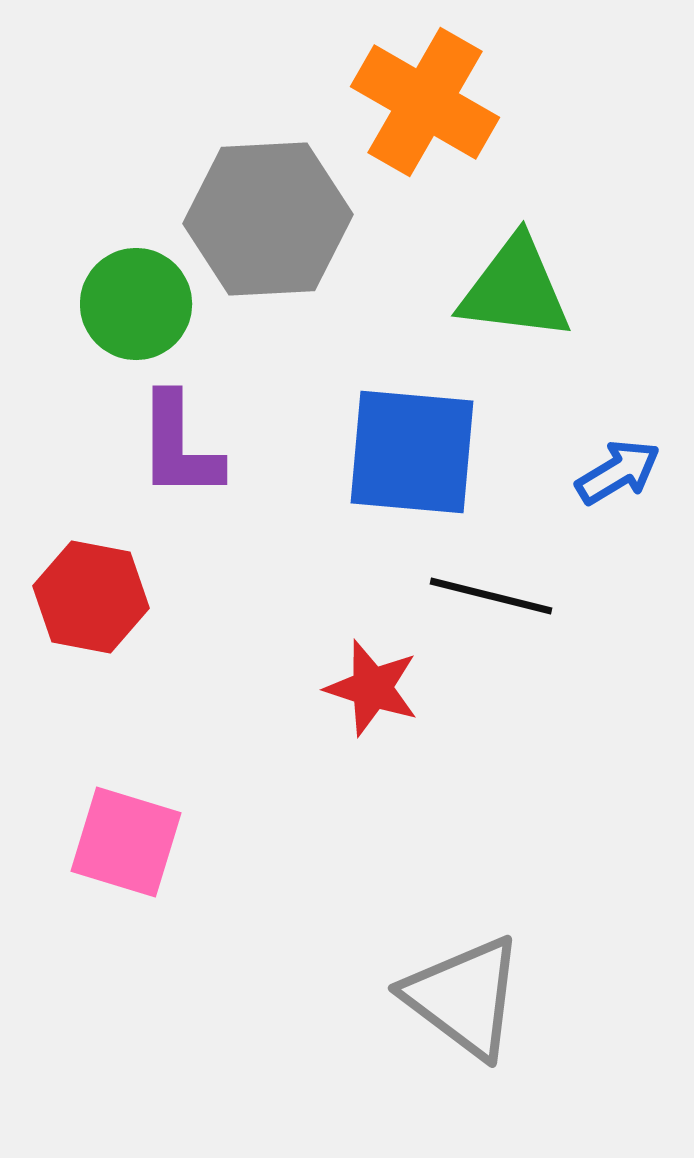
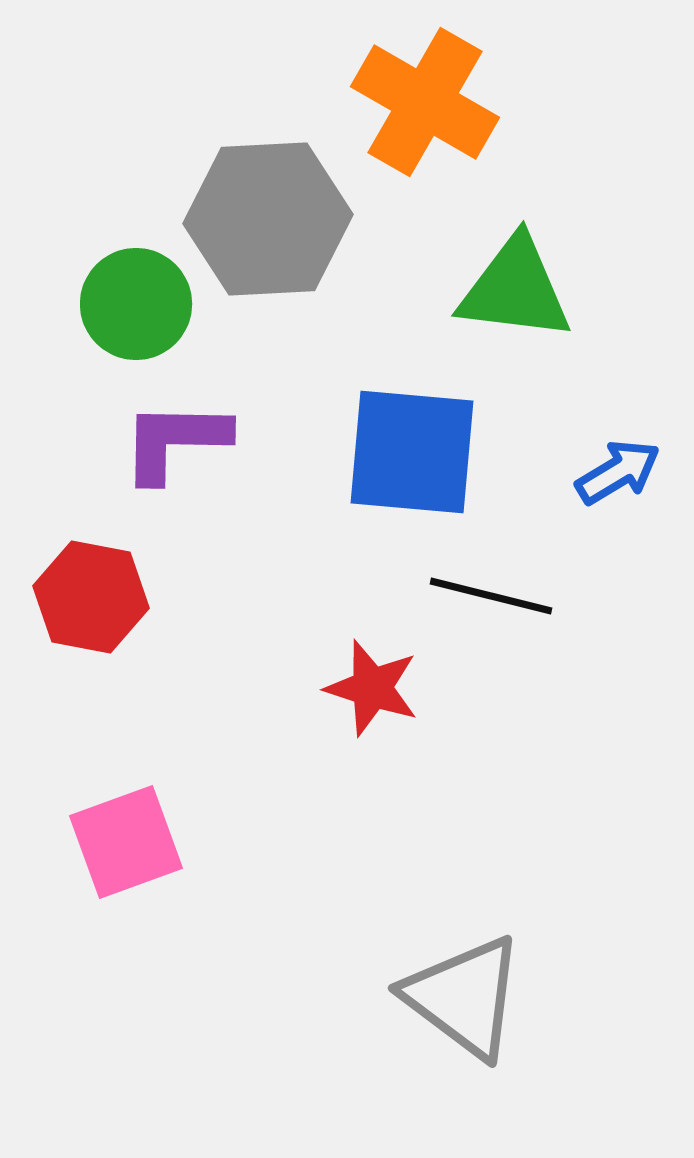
purple L-shape: moved 4 px left, 5 px up; rotated 91 degrees clockwise
pink square: rotated 37 degrees counterclockwise
